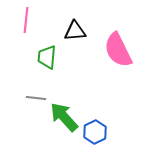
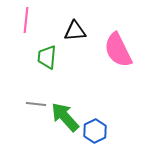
gray line: moved 6 px down
green arrow: moved 1 px right
blue hexagon: moved 1 px up
